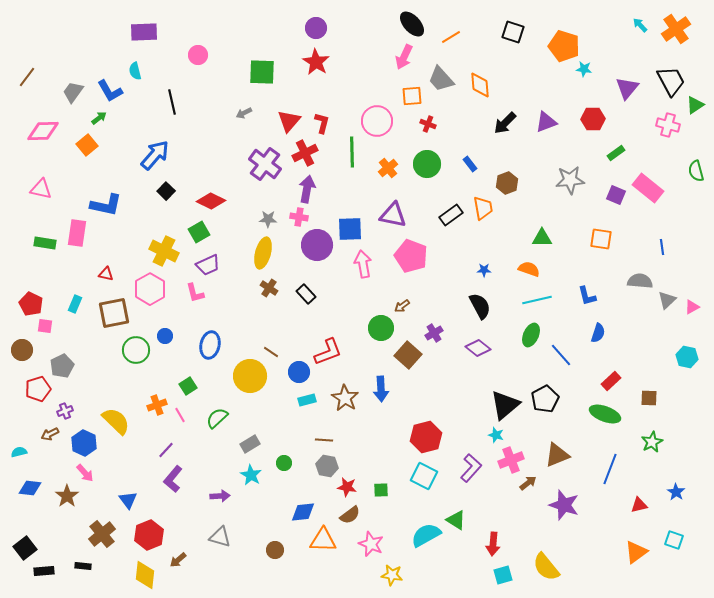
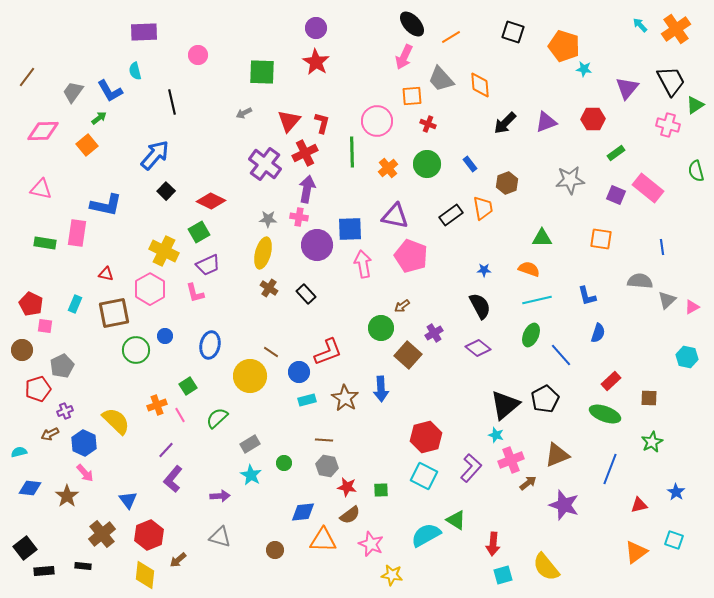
purple triangle at (393, 215): moved 2 px right, 1 px down
